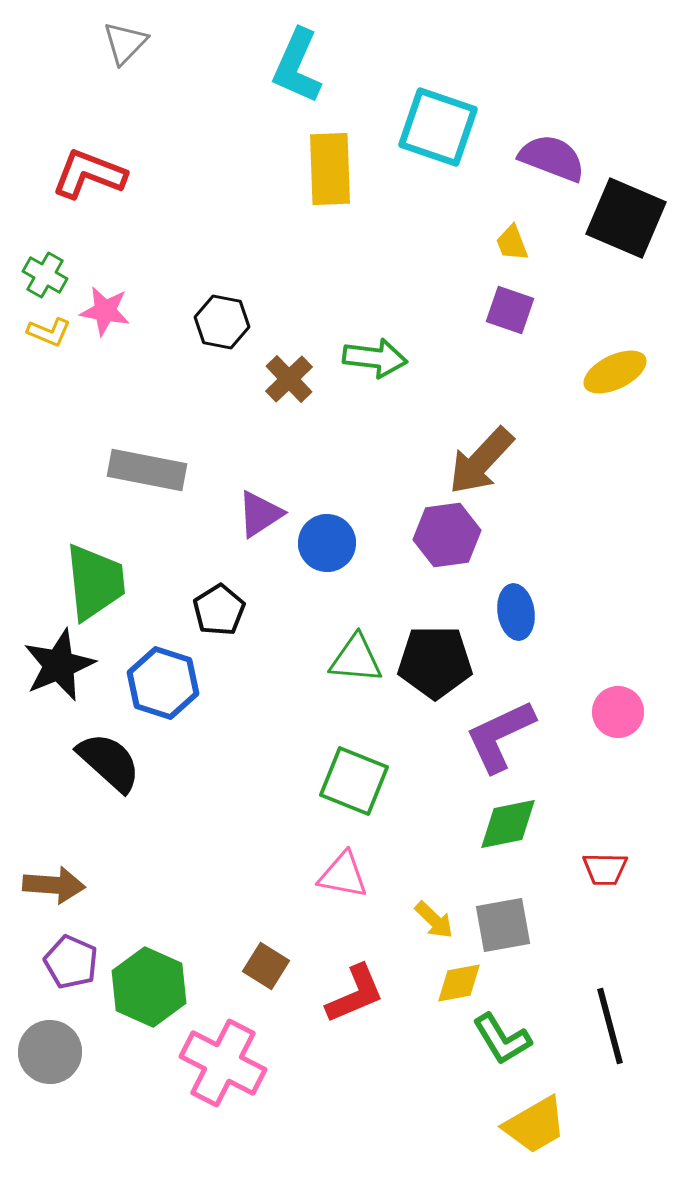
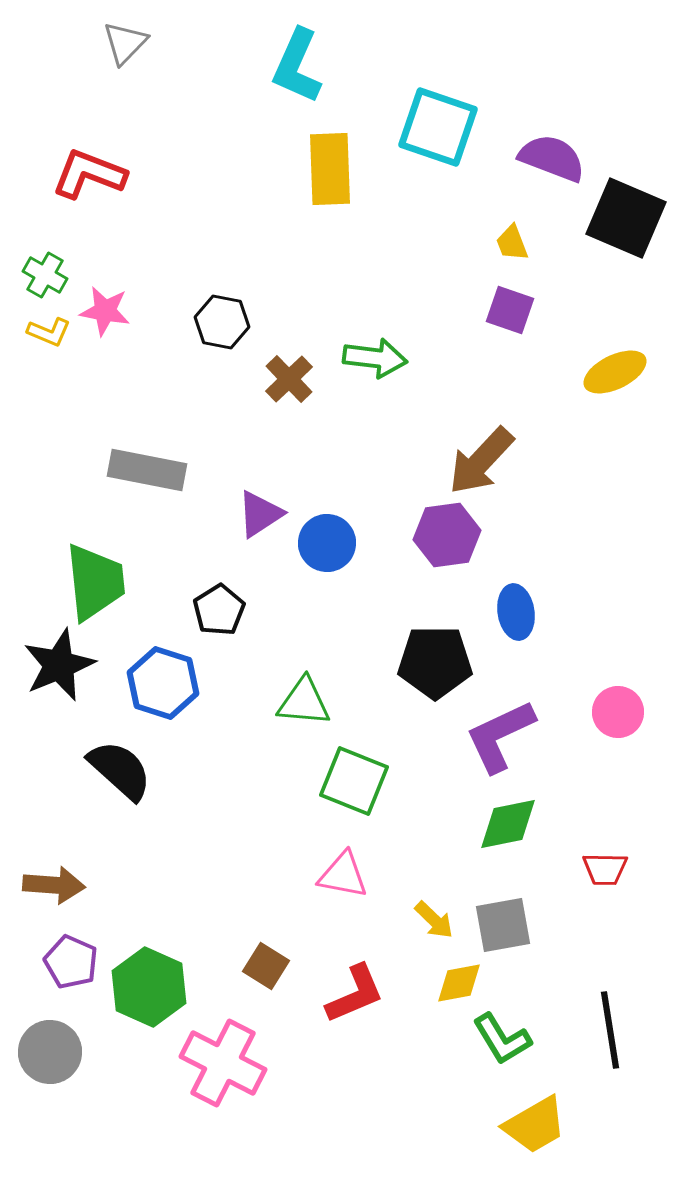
green triangle at (356, 659): moved 52 px left, 43 px down
black semicircle at (109, 762): moved 11 px right, 8 px down
black line at (610, 1026): moved 4 px down; rotated 6 degrees clockwise
